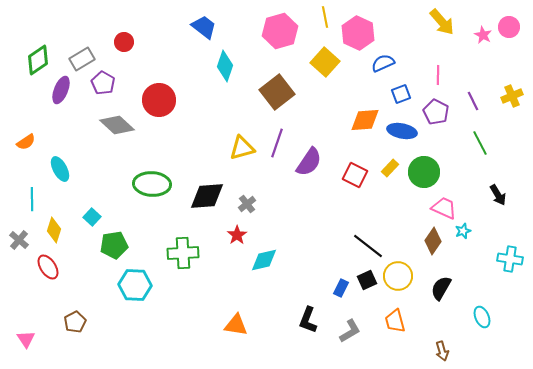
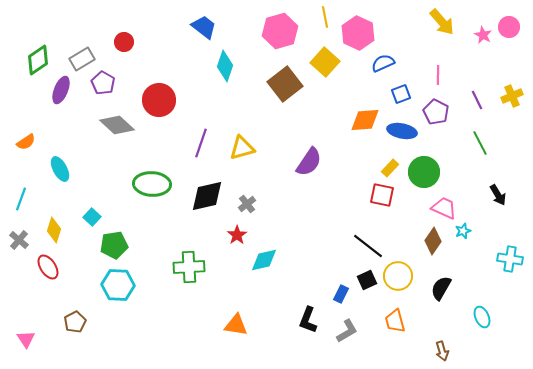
brown square at (277, 92): moved 8 px right, 8 px up
purple line at (473, 101): moved 4 px right, 1 px up
purple line at (277, 143): moved 76 px left
red square at (355, 175): moved 27 px right, 20 px down; rotated 15 degrees counterclockwise
black diamond at (207, 196): rotated 9 degrees counterclockwise
cyan line at (32, 199): moved 11 px left; rotated 20 degrees clockwise
green cross at (183, 253): moved 6 px right, 14 px down
cyan hexagon at (135, 285): moved 17 px left
blue rectangle at (341, 288): moved 6 px down
gray L-shape at (350, 331): moved 3 px left
